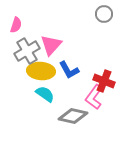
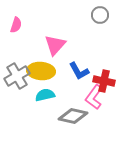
gray circle: moved 4 px left, 1 px down
pink triangle: moved 4 px right
gray cross: moved 10 px left, 25 px down
blue L-shape: moved 10 px right, 1 px down
red cross: rotated 10 degrees counterclockwise
cyan semicircle: moved 1 px down; rotated 48 degrees counterclockwise
